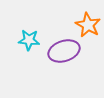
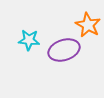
purple ellipse: moved 1 px up
